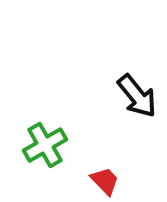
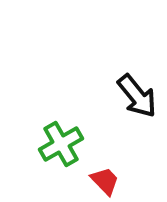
green cross: moved 16 px right, 1 px up
